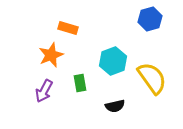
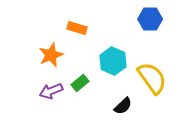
blue hexagon: rotated 15 degrees clockwise
orange rectangle: moved 9 px right
cyan hexagon: rotated 16 degrees counterclockwise
green rectangle: rotated 60 degrees clockwise
purple arrow: moved 7 px right; rotated 40 degrees clockwise
black semicircle: moved 8 px right; rotated 30 degrees counterclockwise
